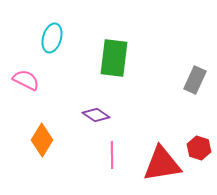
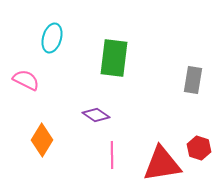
gray rectangle: moved 2 px left; rotated 16 degrees counterclockwise
